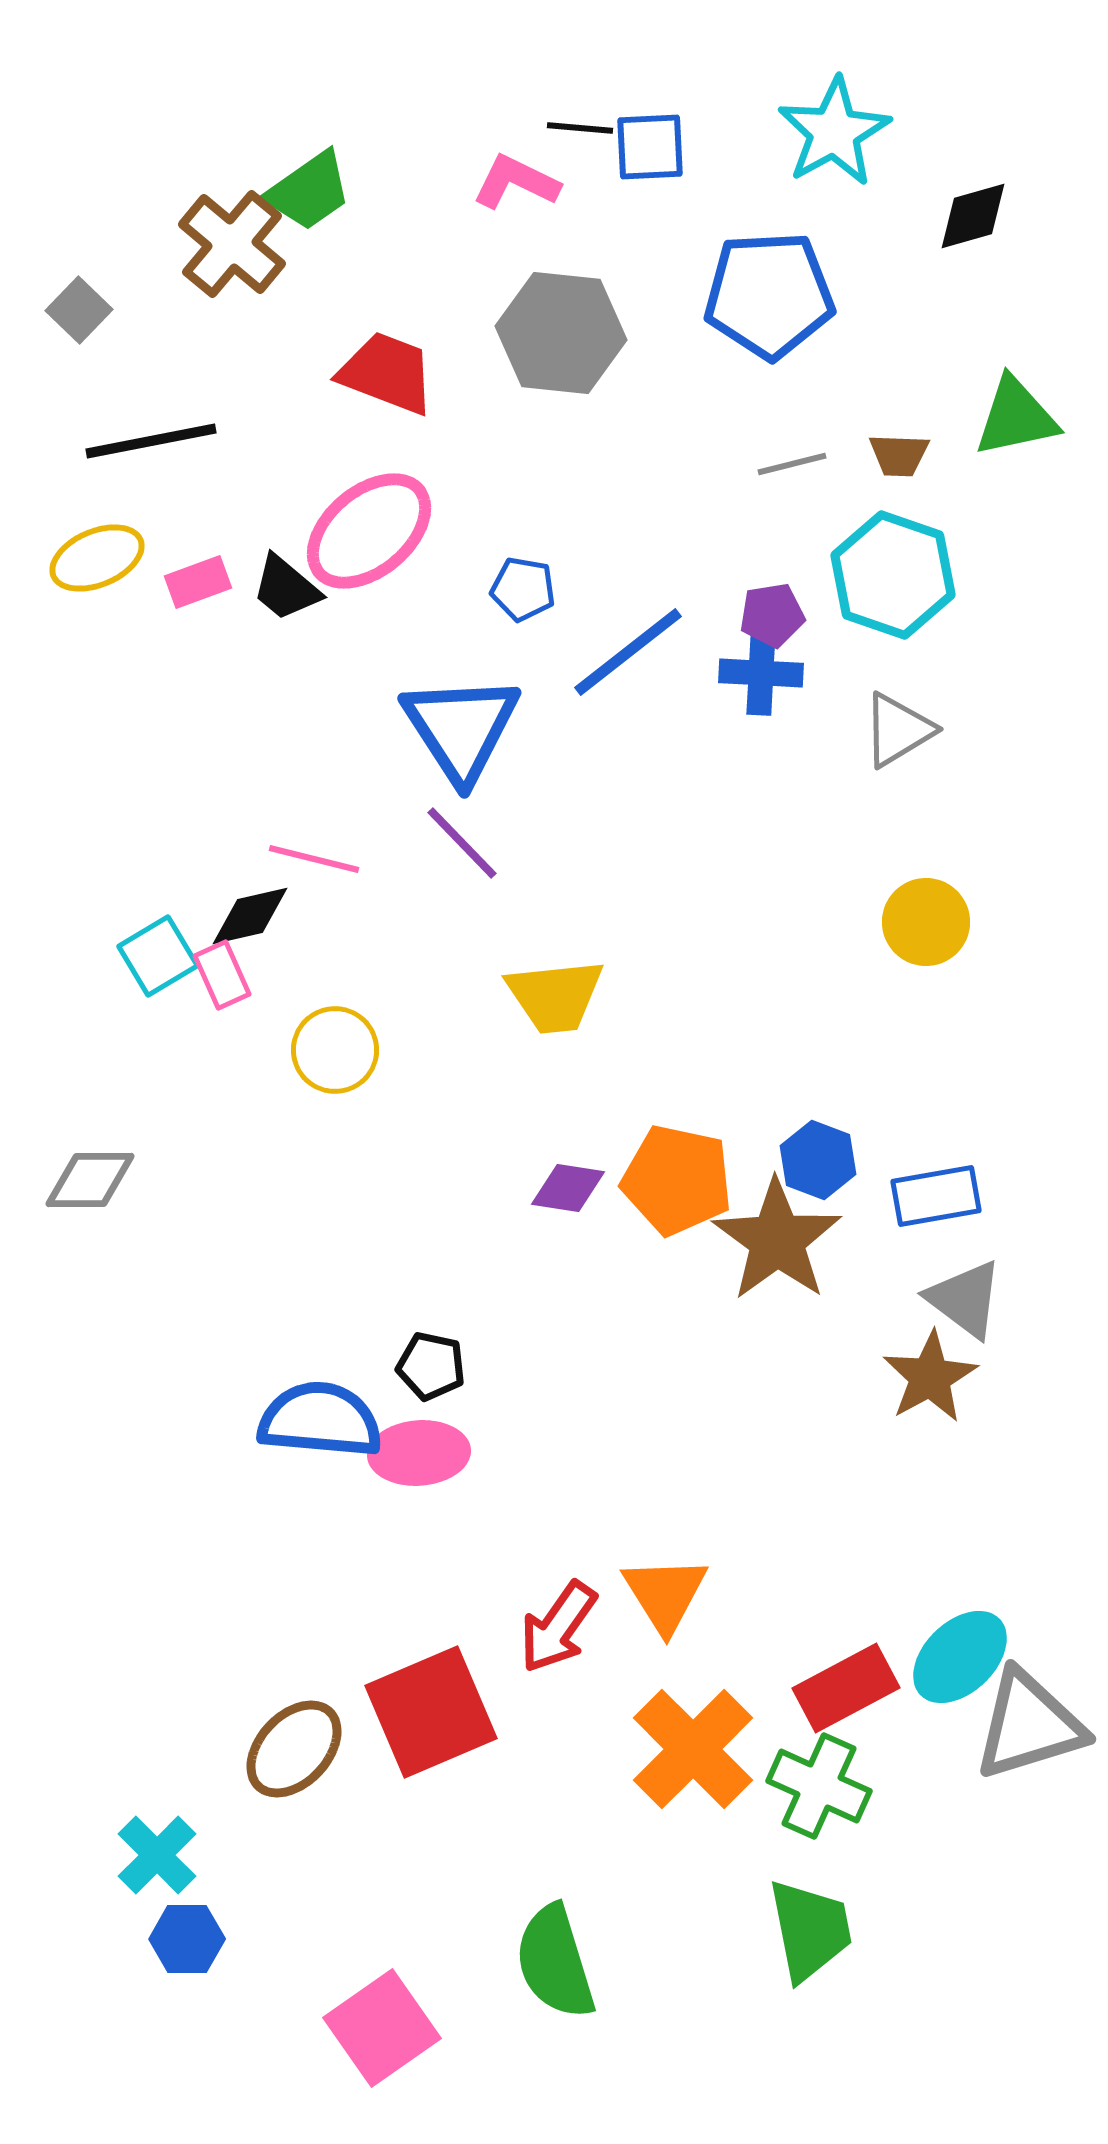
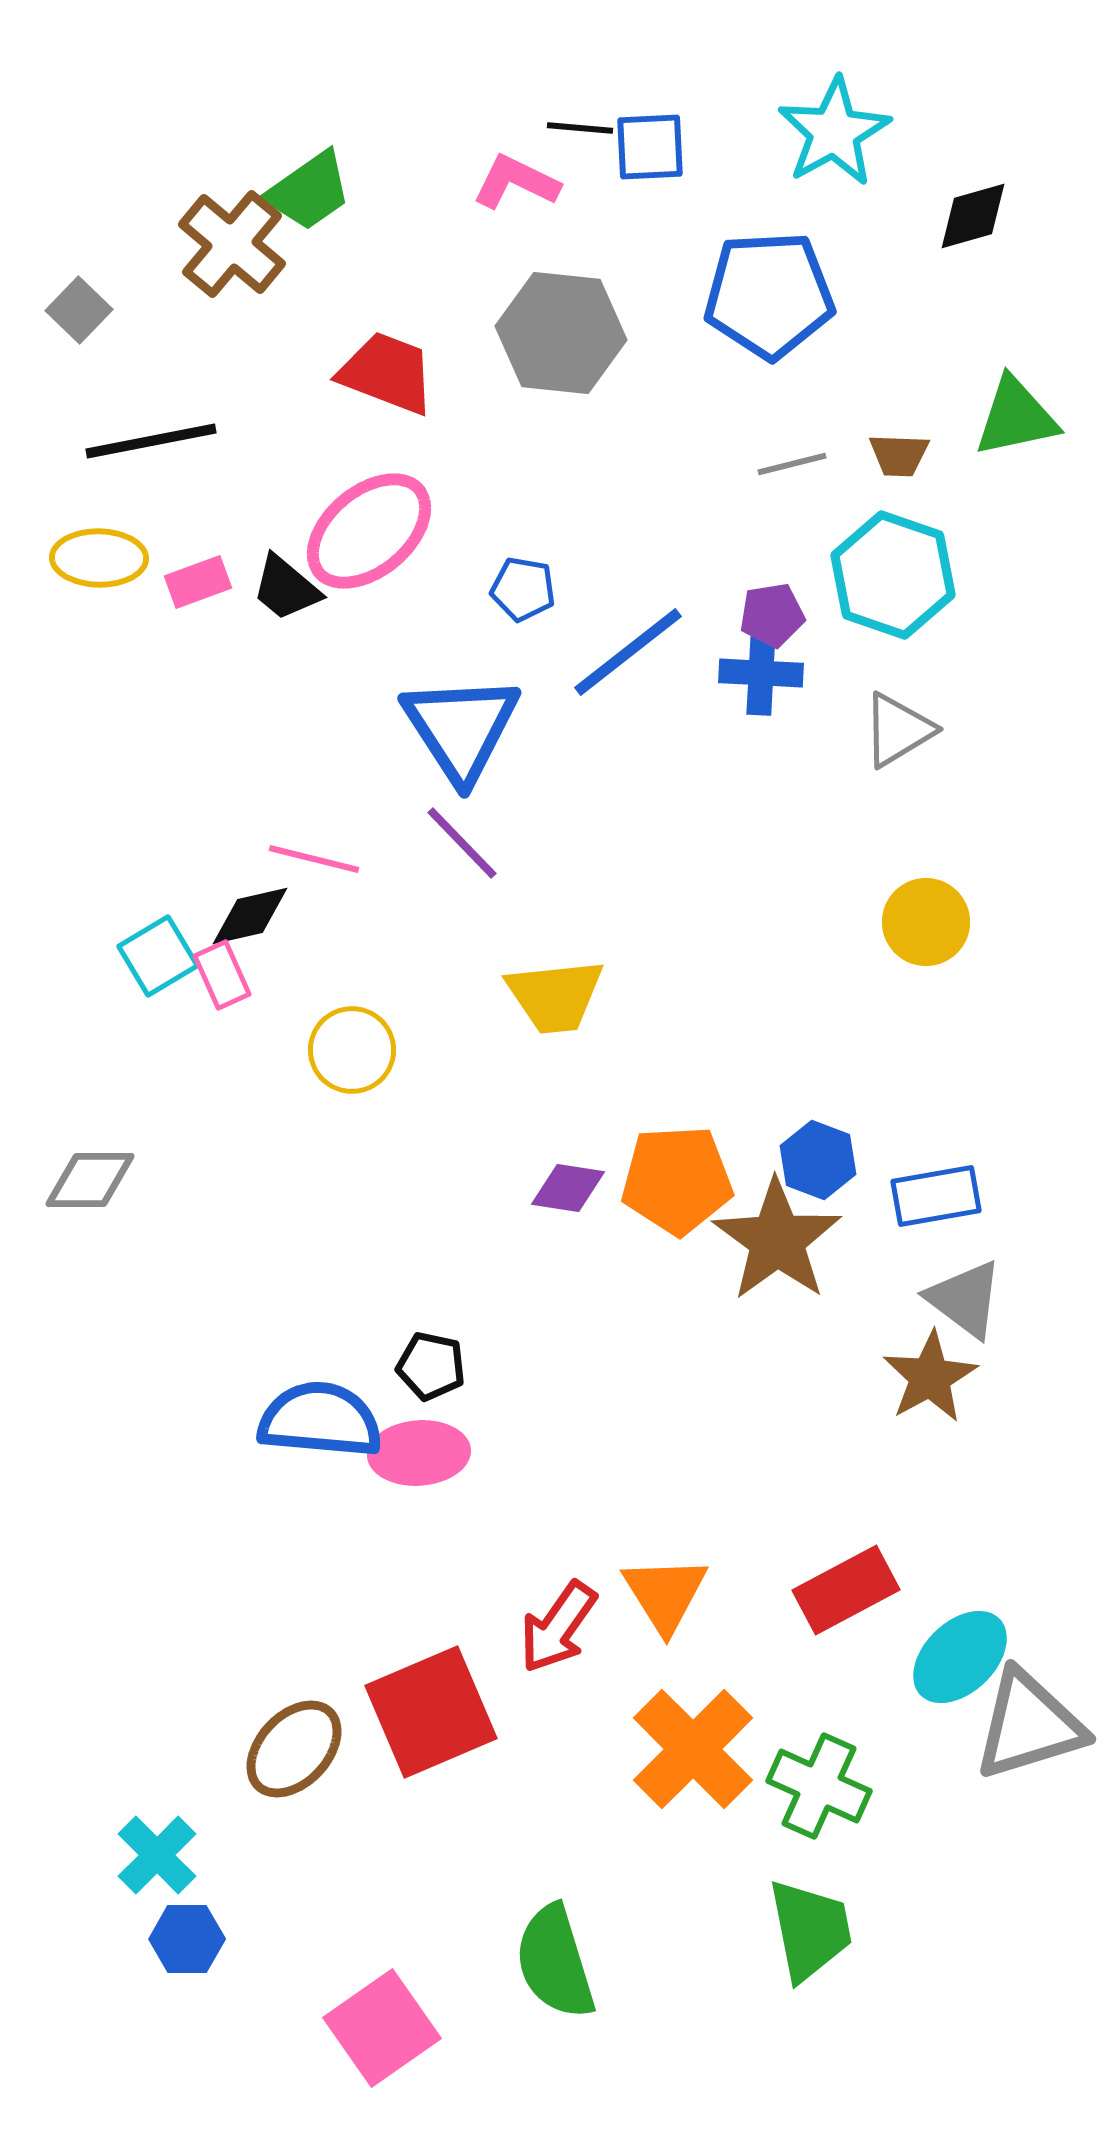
yellow ellipse at (97, 558): moved 2 px right; rotated 24 degrees clockwise
yellow circle at (335, 1050): moved 17 px right
orange pentagon at (677, 1180): rotated 15 degrees counterclockwise
red rectangle at (846, 1688): moved 98 px up
